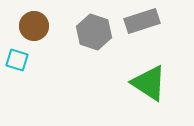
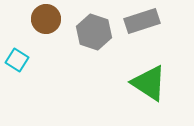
brown circle: moved 12 px right, 7 px up
cyan square: rotated 15 degrees clockwise
